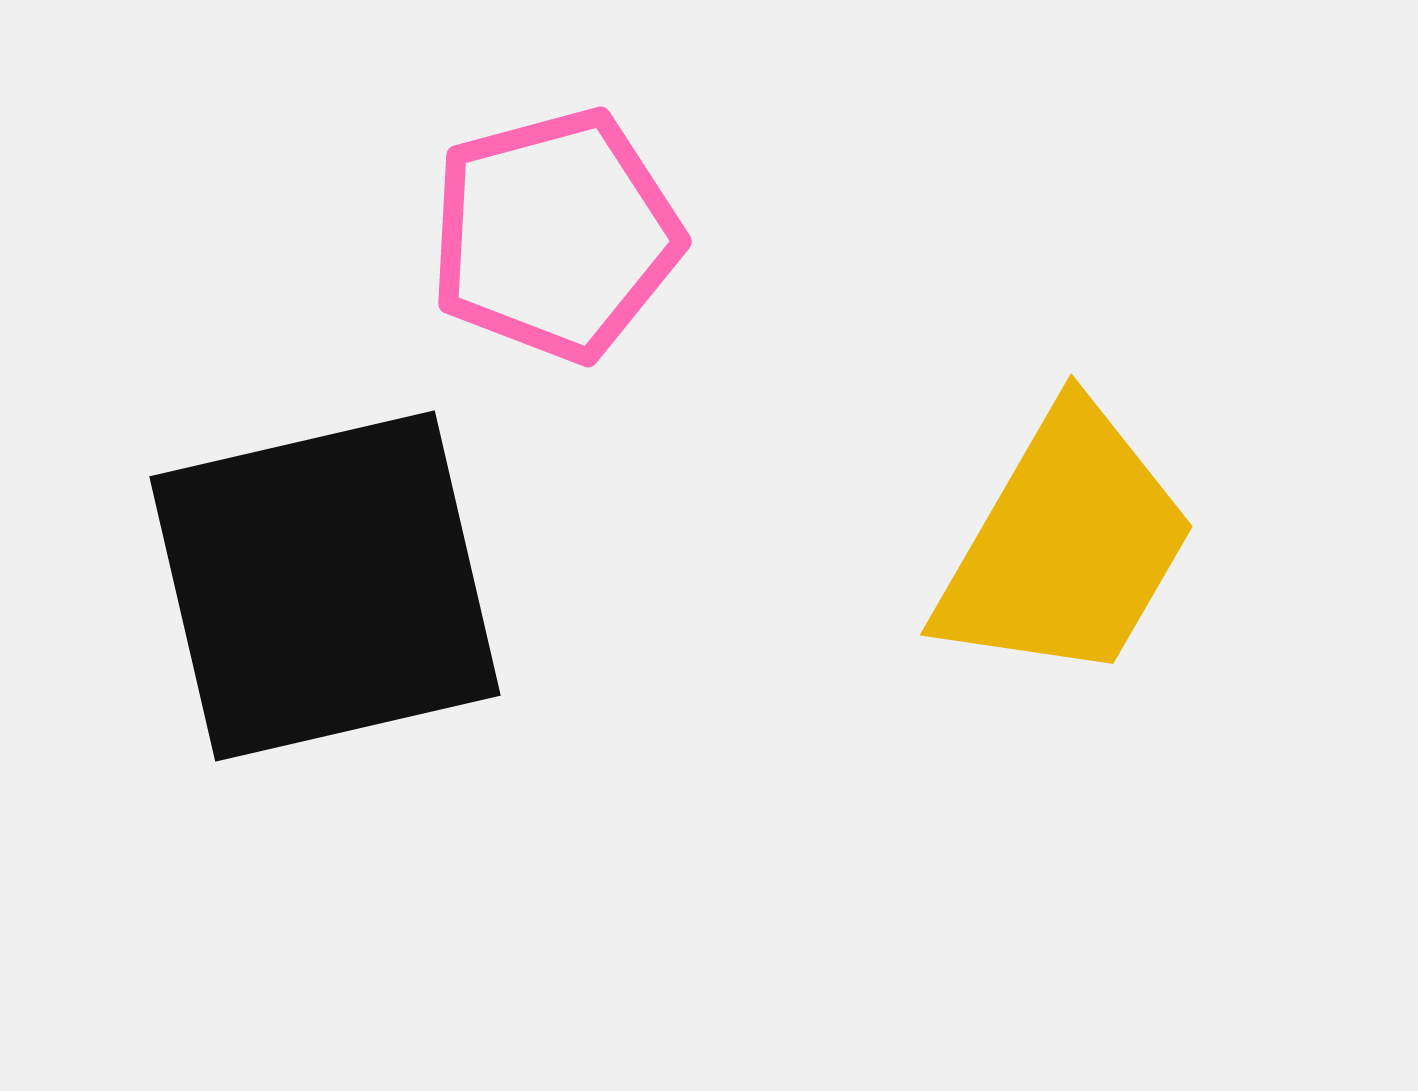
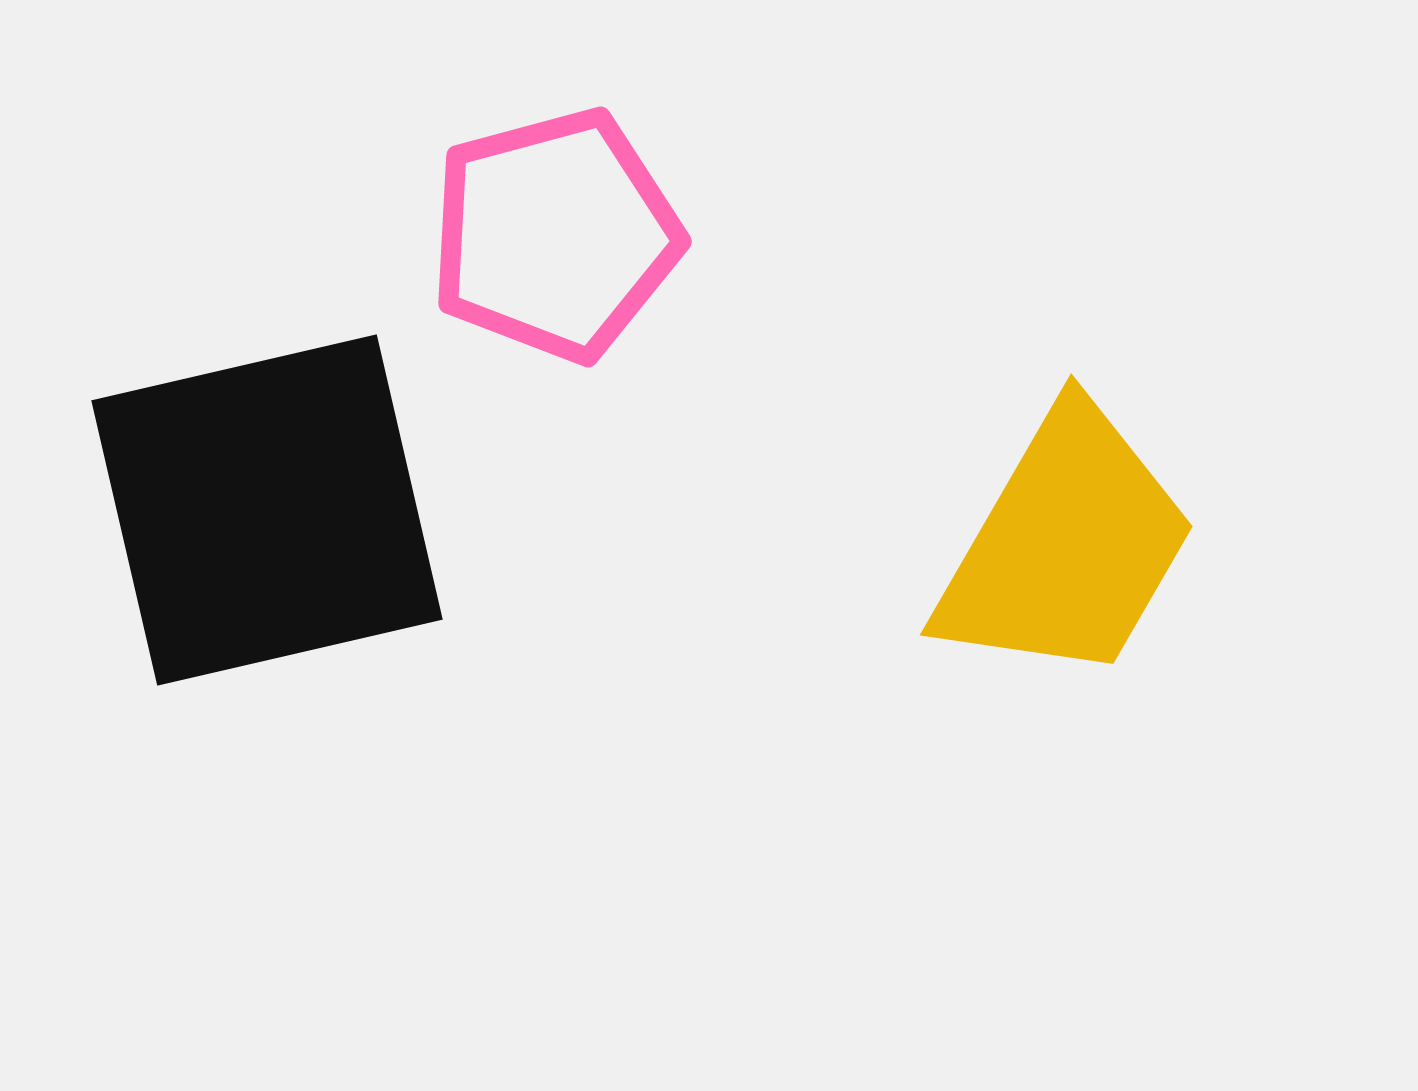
black square: moved 58 px left, 76 px up
